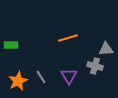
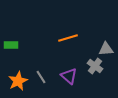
gray cross: rotated 21 degrees clockwise
purple triangle: rotated 18 degrees counterclockwise
